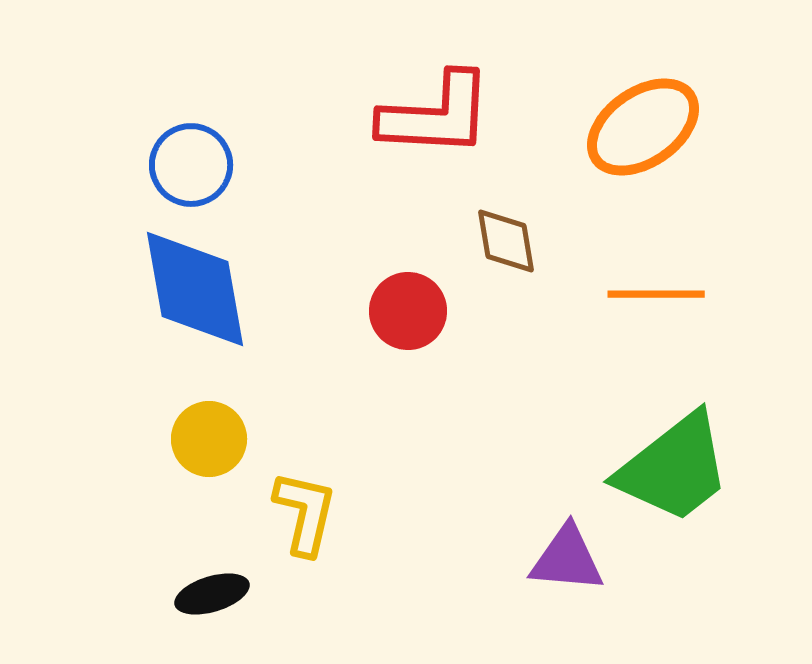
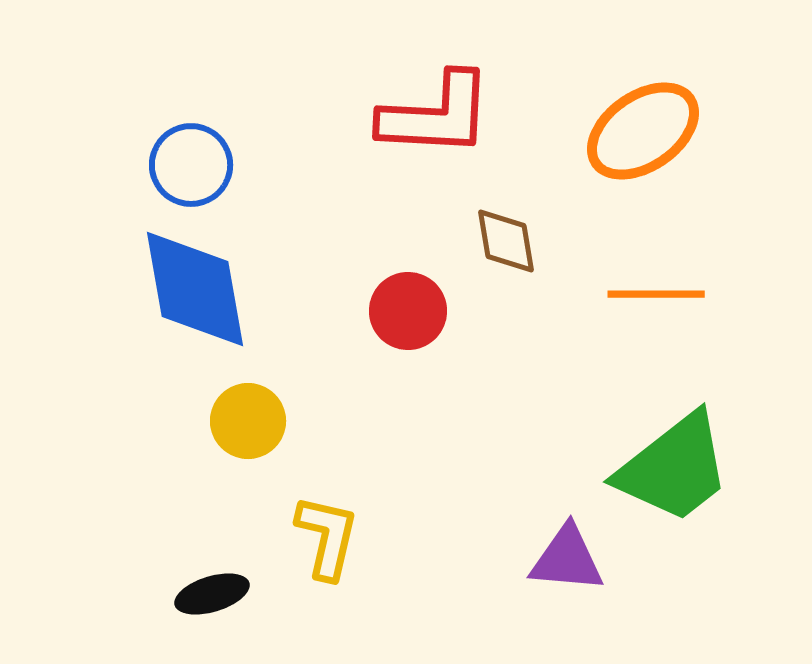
orange ellipse: moved 4 px down
yellow circle: moved 39 px right, 18 px up
yellow L-shape: moved 22 px right, 24 px down
